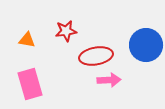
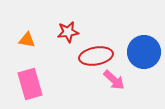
red star: moved 2 px right, 1 px down
blue circle: moved 2 px left, 7 px down
pink arrow: moved 5 px right; rotated 45 degrees clockwise
